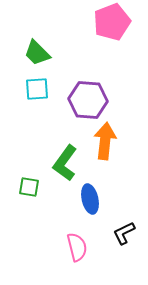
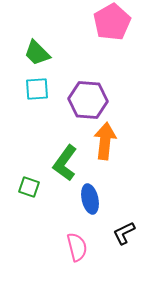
pink pentagon: rotated 9 degrees counterclockwise
green square: rotated 10 degrees clockwise
